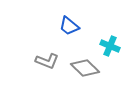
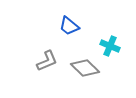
gray L-shape: rotated 45 degrees counterclockwise
